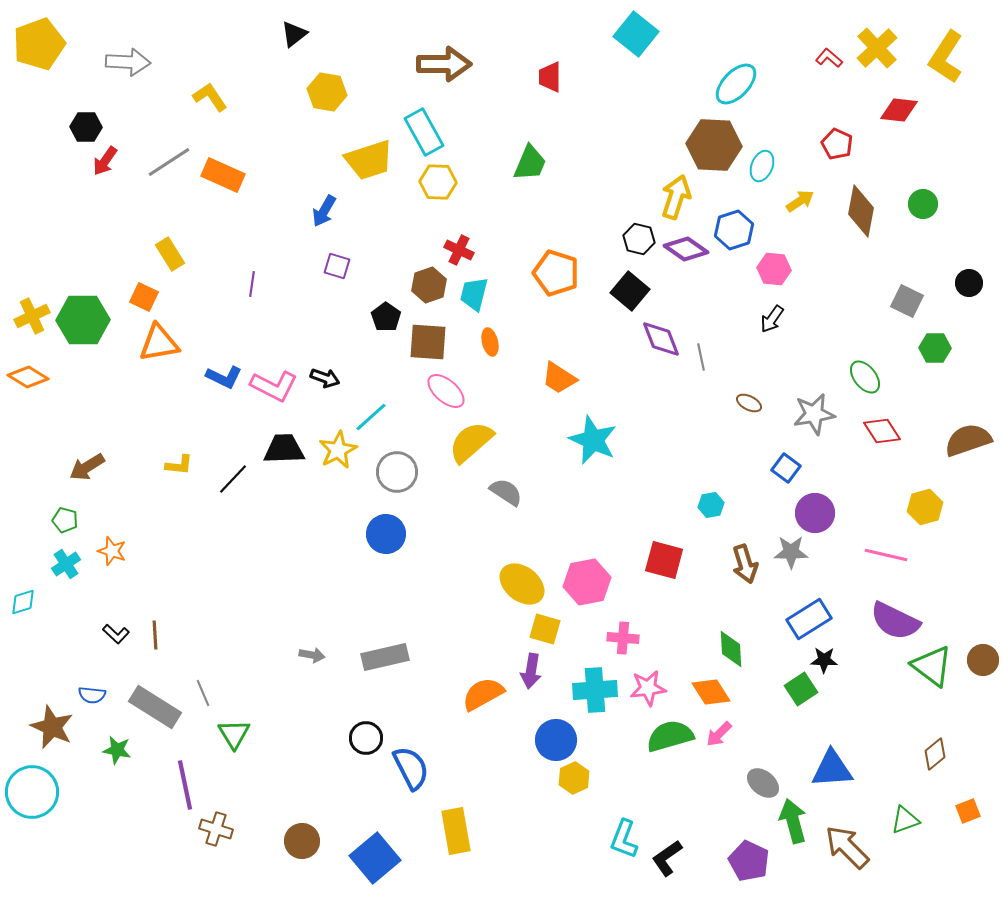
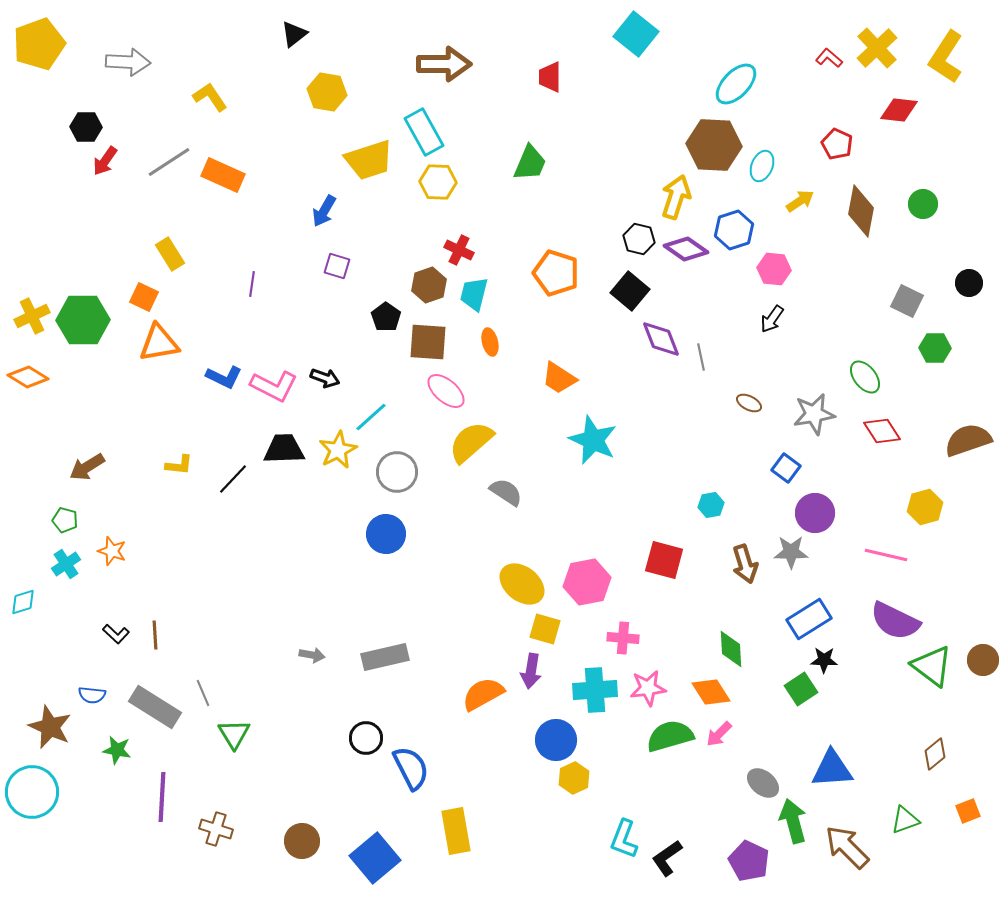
brown star at (52, 727): moved 2 px left
purple line at (185, 785): moved 23 px left, 12 px down; rotated 15 degrees clockwise
